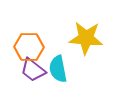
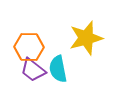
yellow star: rotated 20 degrees counterclockwise
